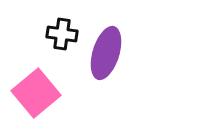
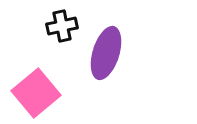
black cross: moved 8 px up; rotated 20 degrees counterclockwise
